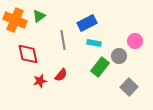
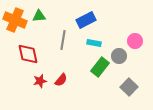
green triangle: rotated 32 degrees clockwise
blue rectangle: moved 1 px left, 3 px up
gray line: rotated 18 degrees clockwise
red semicircle: moved 5 px down
